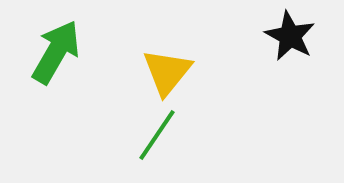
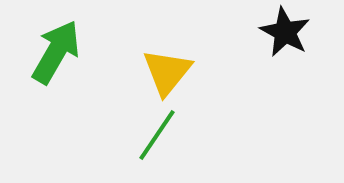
black star: moved 5 px left, 4 px up
